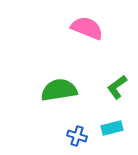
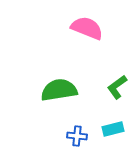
cyan rectangle: moved 1 px right, 1 px down
blue cross: rotated 12 degrees counterclockwise
